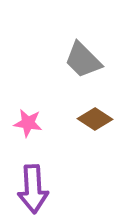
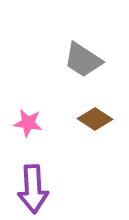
gray trapezoid: rotated 12 degrees counterclockwise
